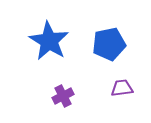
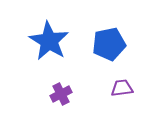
purple cross: moved 2 px left, 2 px up
